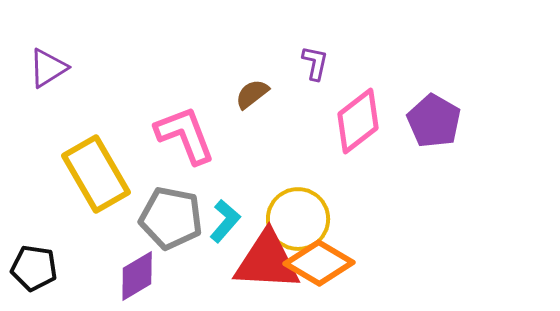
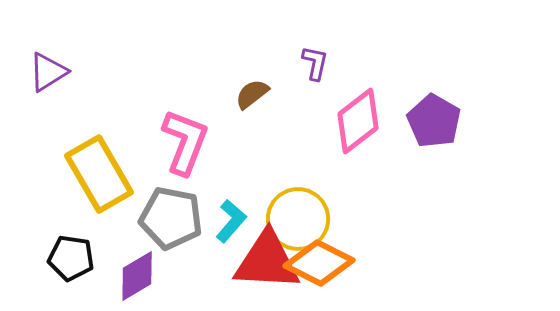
purple triangle: moved 4 px down
pink L-shape: moved 7 px down; rotated 42 degrees clockwise
yellow rectangle: moved 3 px right
cyan L-shape: moved 6 px right
orange diamond: rotated 4 degrees counterclockwise
black pentagon: moved 37 px right, 10 px up
